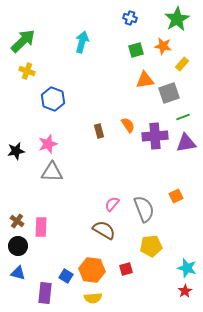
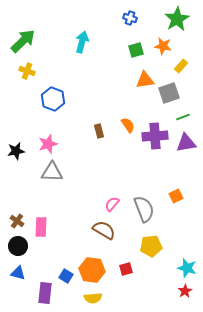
yellow rectangle: moved 1 px left, 2 px down
